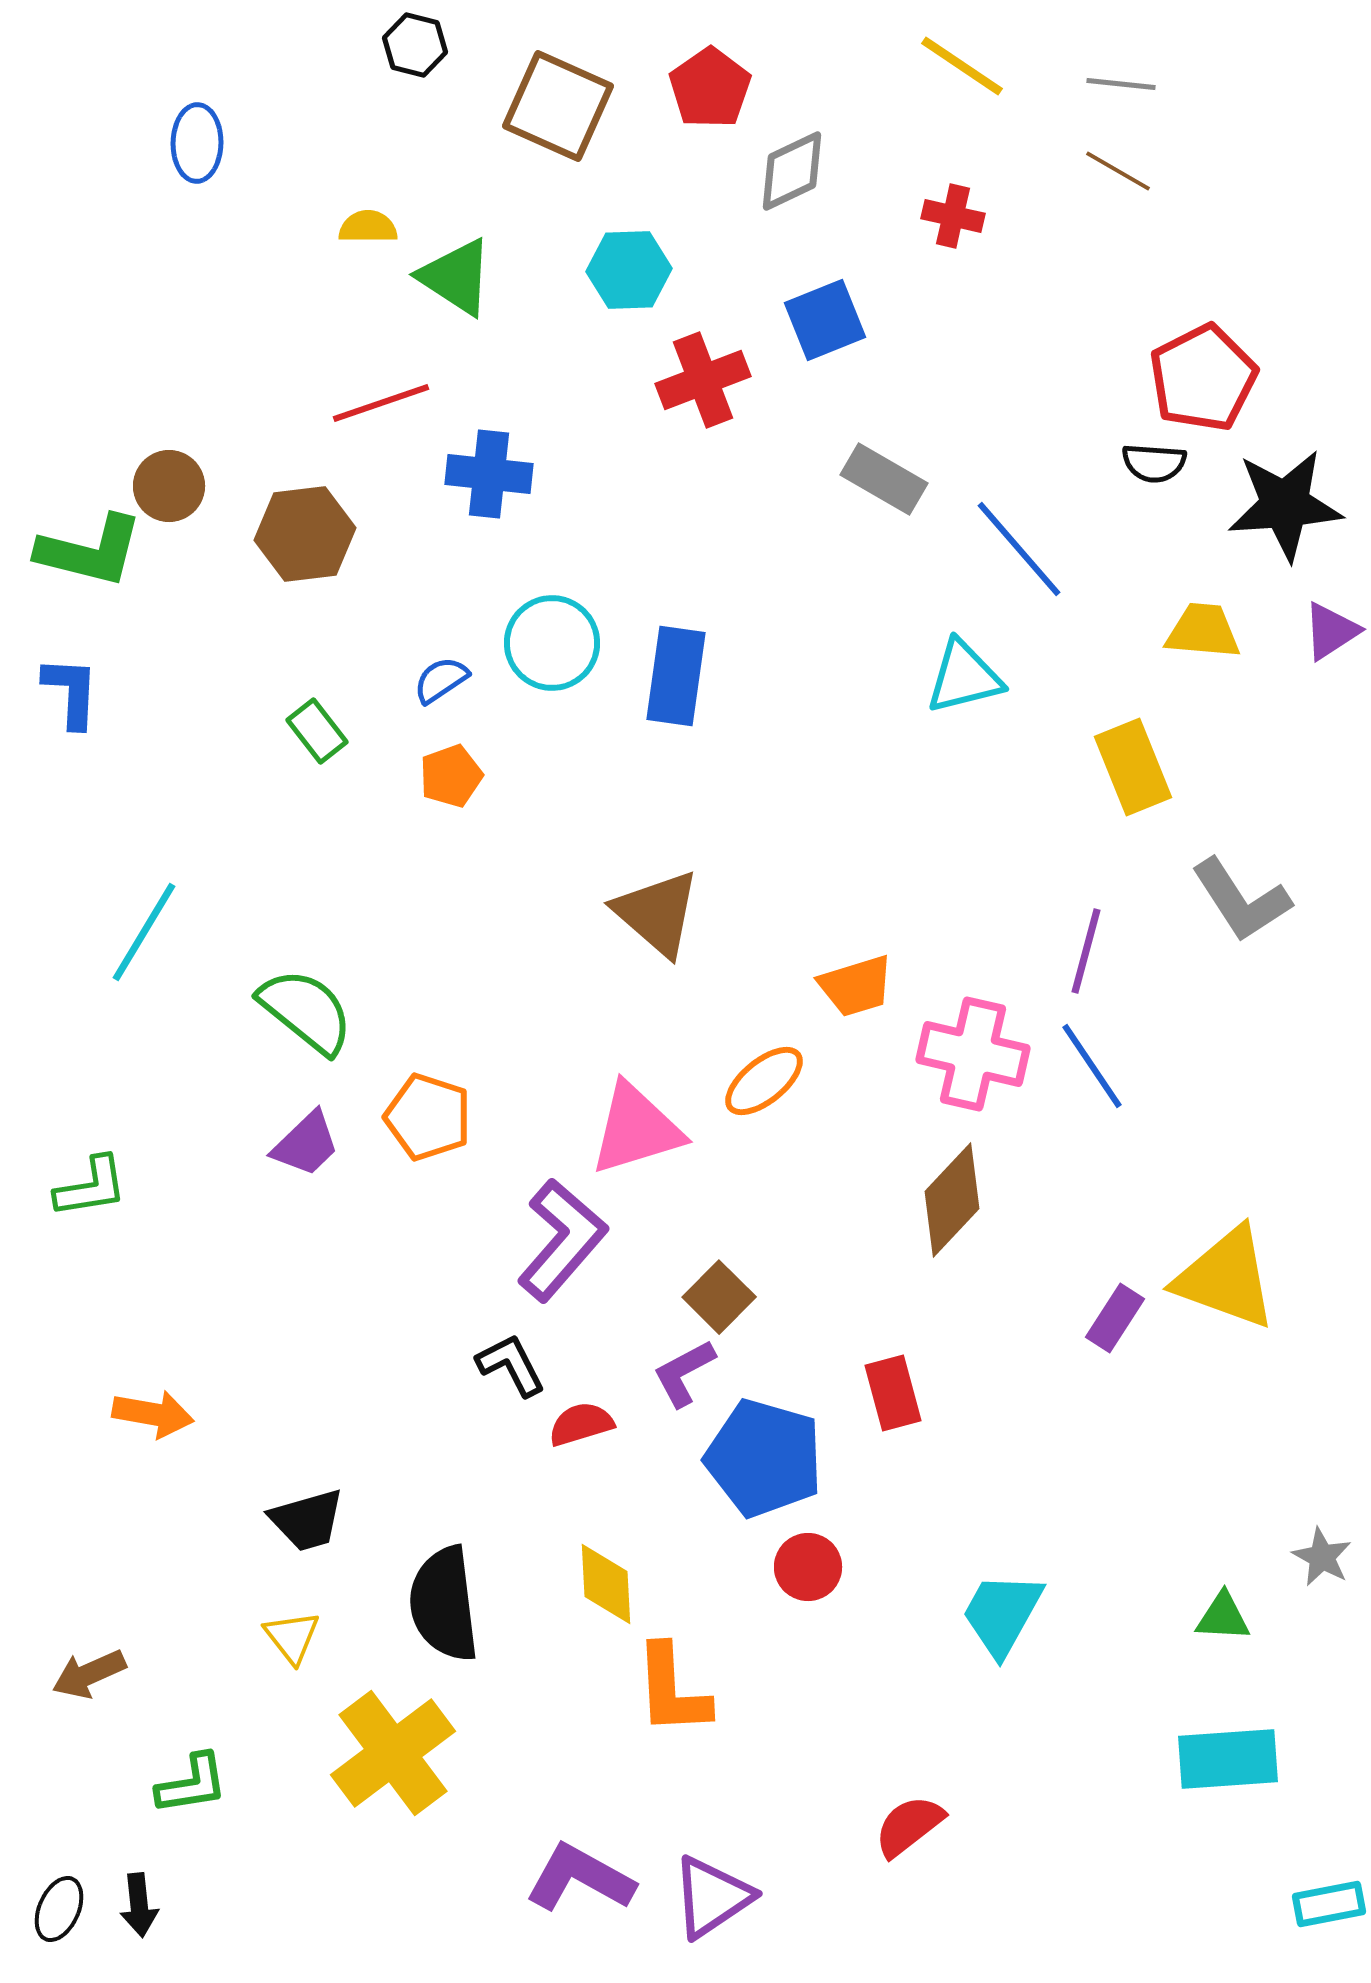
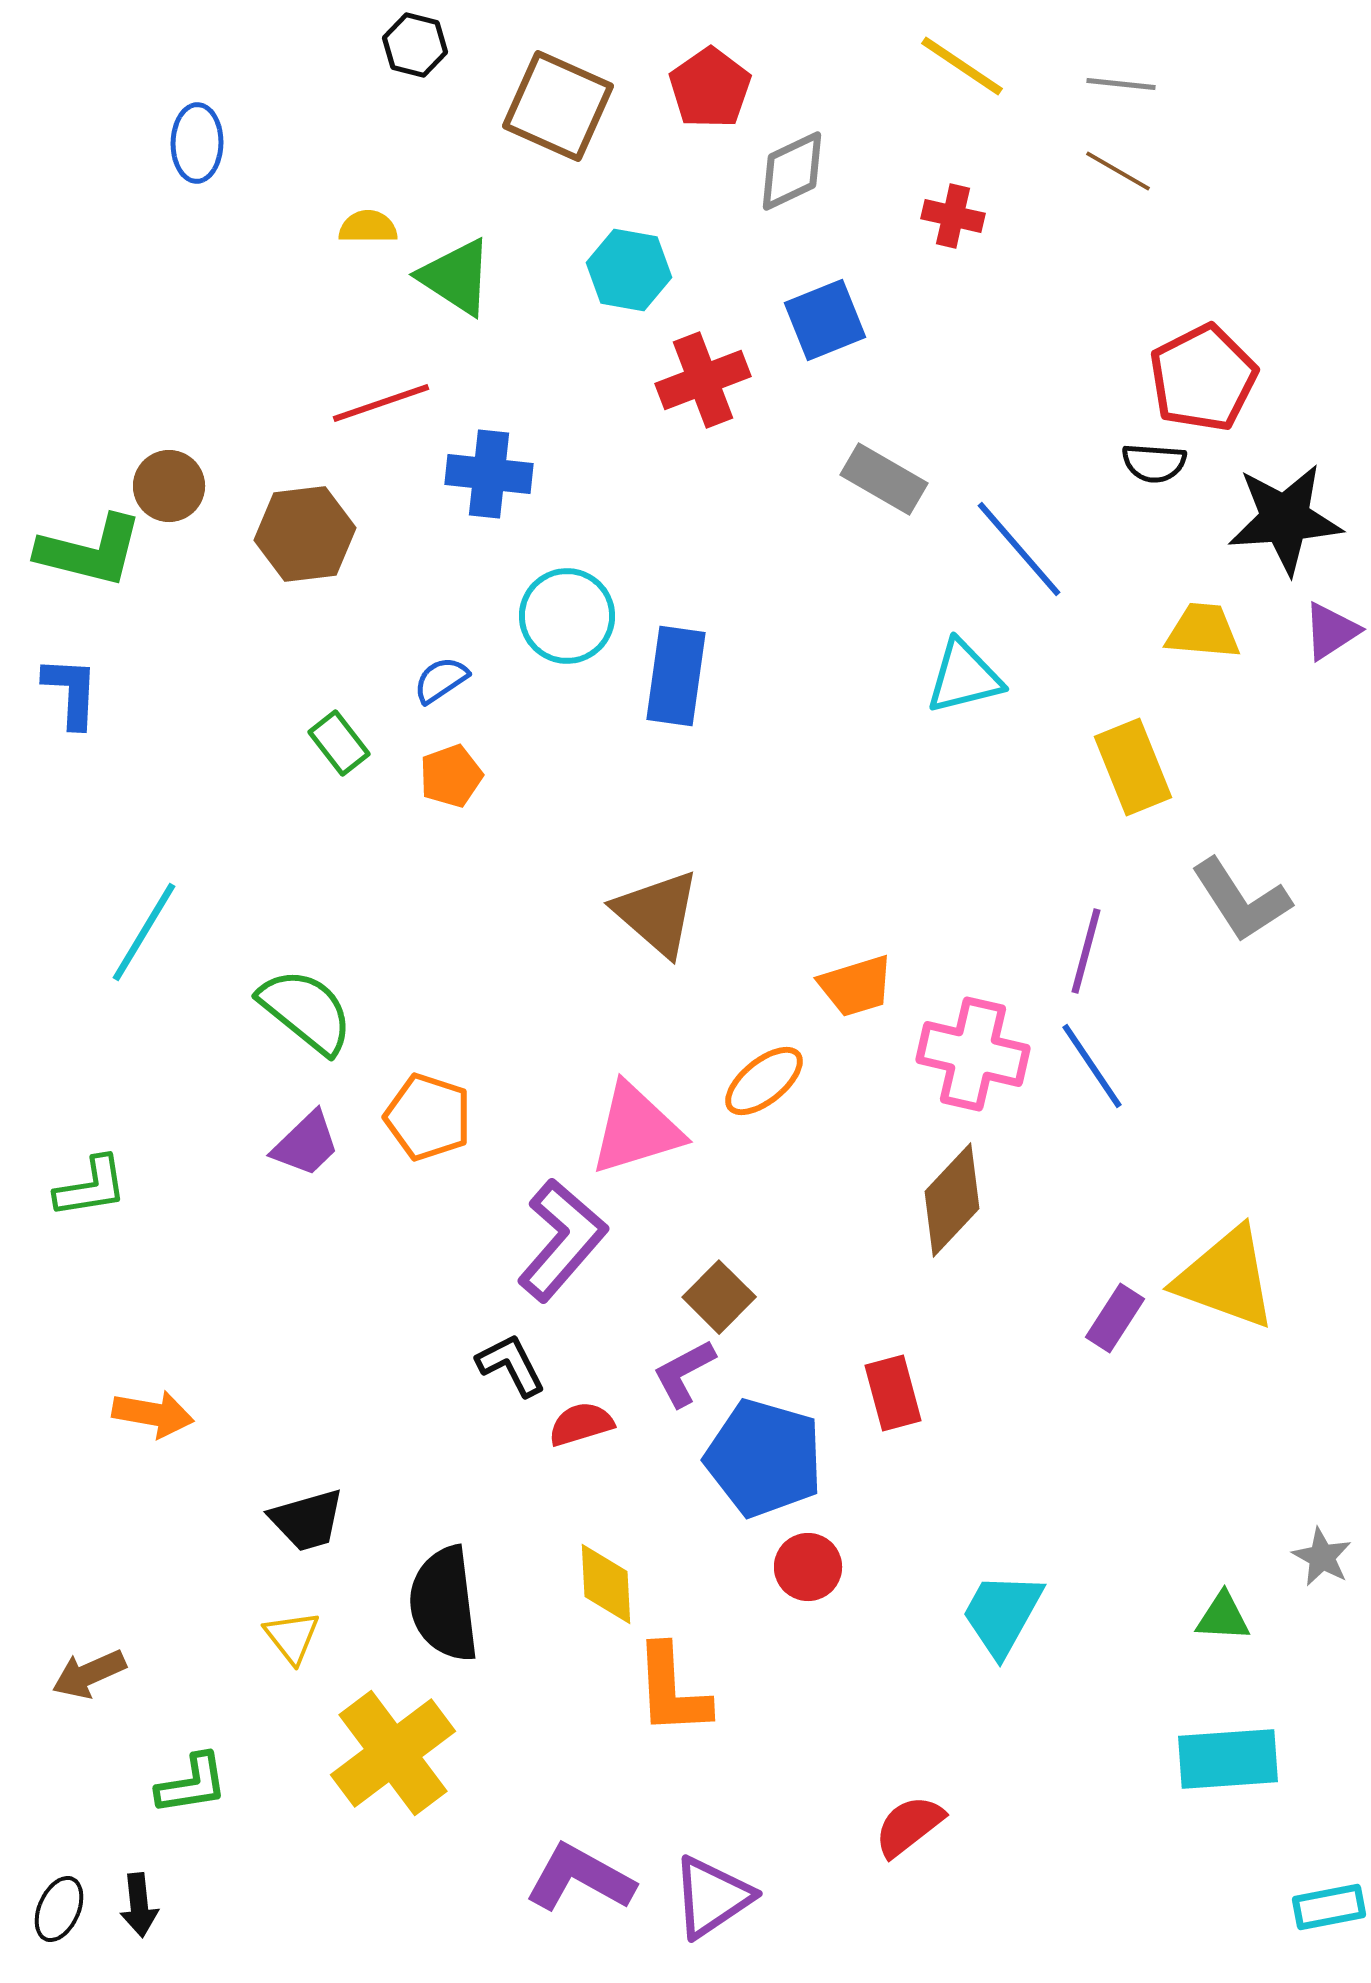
cyan hexagon at (629, 270): rotated 12 degrees clockwise
black star at (1285, 505): moved 14 px down
cyan circle at (552, 643): moved 15 px right, 27 px up
green rectangle at (317, 731): moved 22 px right, 12 px down
cyan rectangle at (1329, 1904): moved 3 px down
